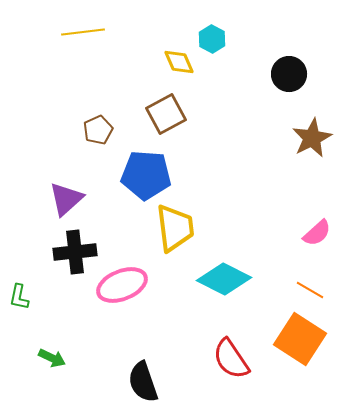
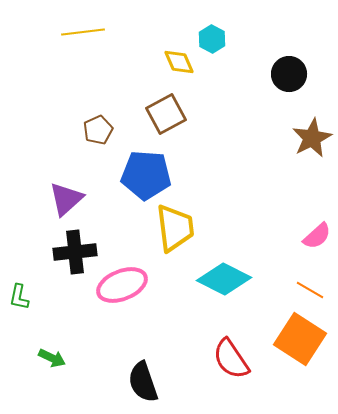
pink semicircle: moved 3 px down
